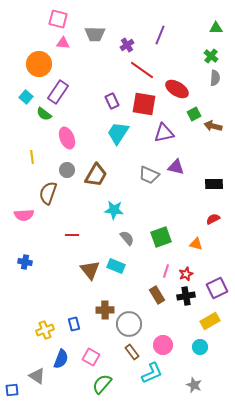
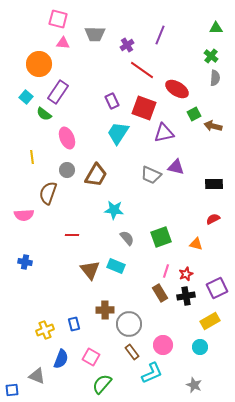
red square at (144, 104): moved 4 px down; rotated 10 degrees clockwise
gray trapezoid at (149, 175): moved 2 px right
brown rectangle at (157, 295): moved 3 px right, 2 px up
gray triangle at (37, 376): rotated 12 degrees counterclockwise
